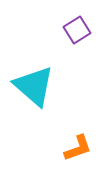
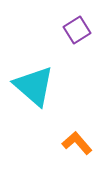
orange L-shape: moved 1 px left, 5 px up; rotated 112 degrees counterclockwise
